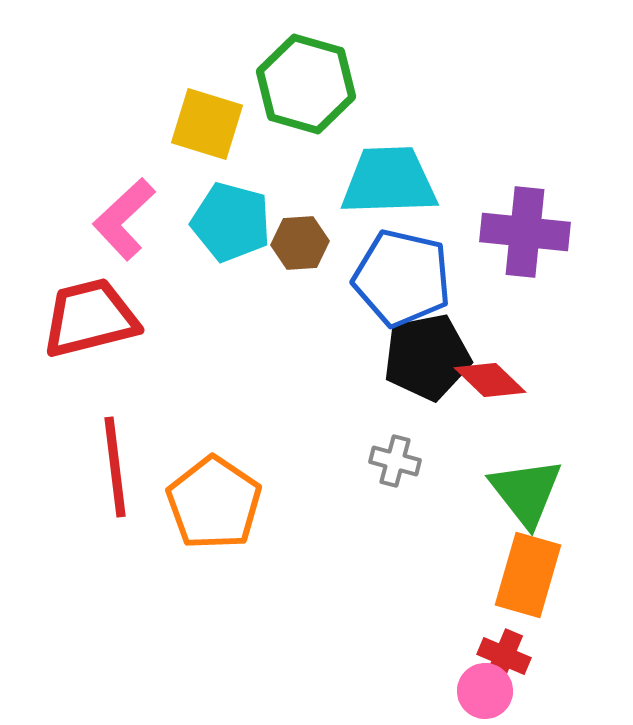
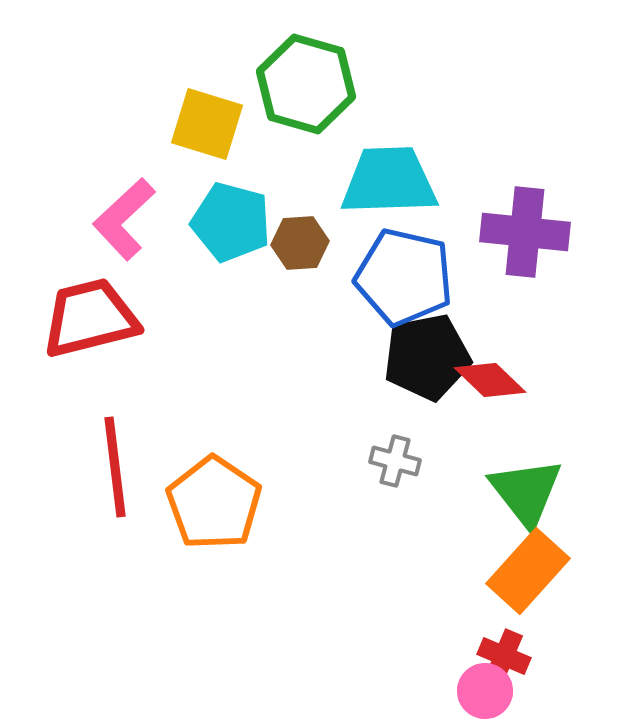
blue pentagon: moved 2 px right, 1 px up
orange rectangle: moved 4 px up; rotated 26 degrees clockwise
